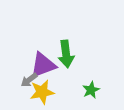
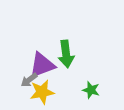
purple triangle: moved 1 px left
green star: rotated 30 degrees counterclockwise
